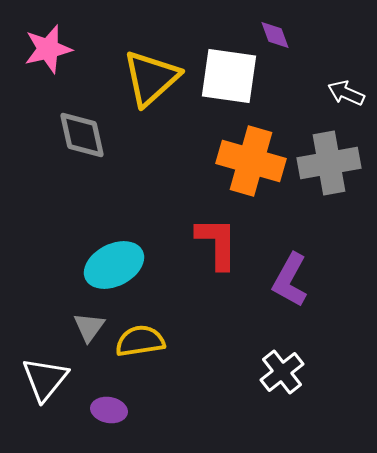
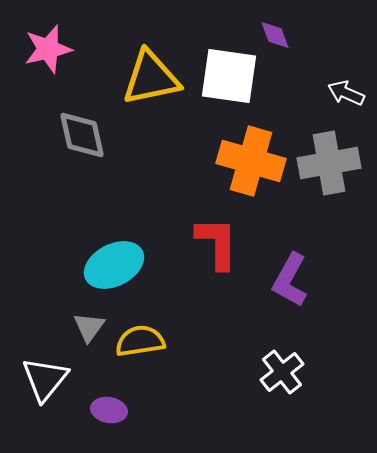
yellow triangle: rotated 30 degrees clockwise
